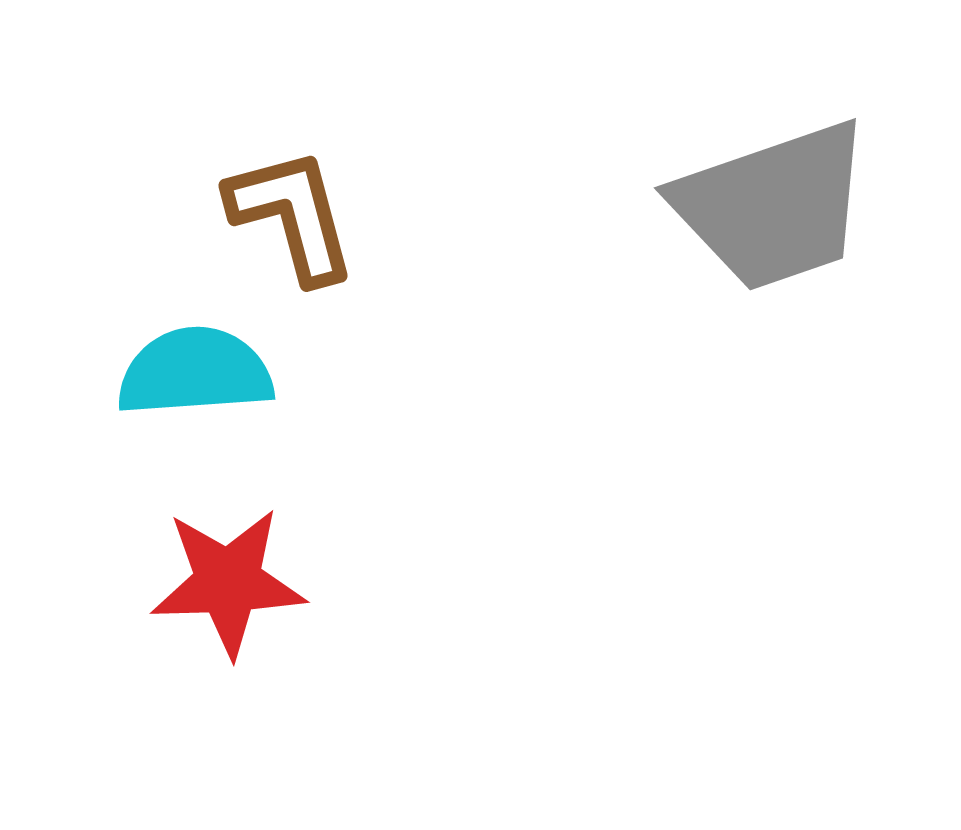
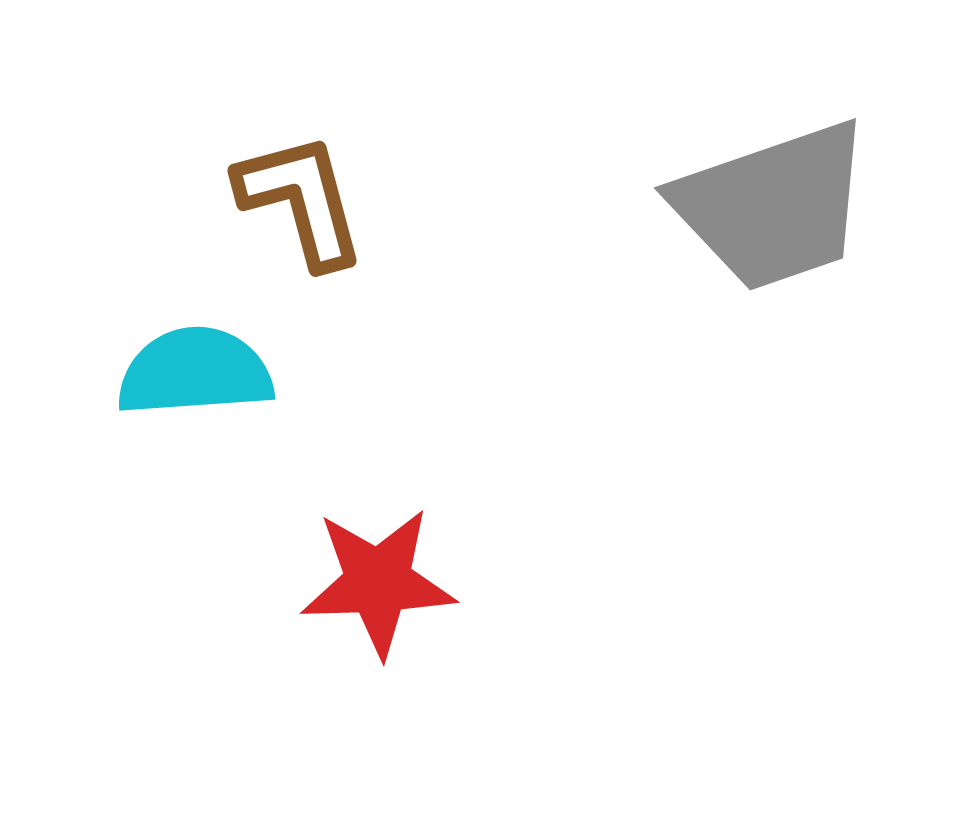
brown L-shape: moved 9 px right, 15 px up
red star: moved 150 px right
